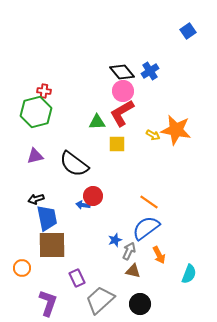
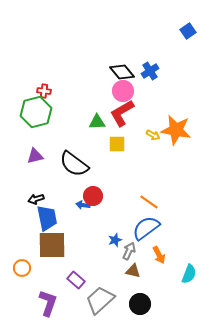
purple rectangle: moved 1 px left, 2 px down; rotated 24 degrees counterclockwise
